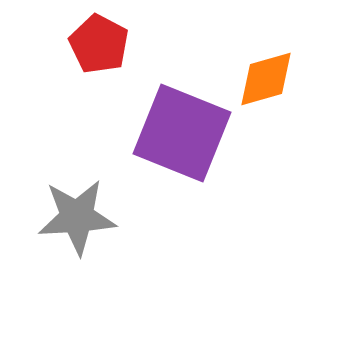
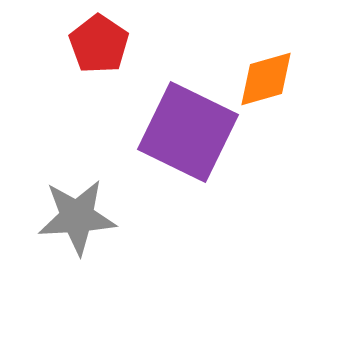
red pentagon: rotated 6 degrees clockwise
purple square: moved 6 px right, 1 px up; rotated 4 degrees clockwise
